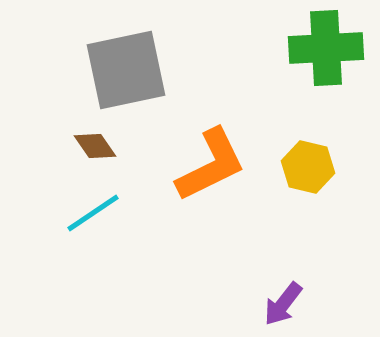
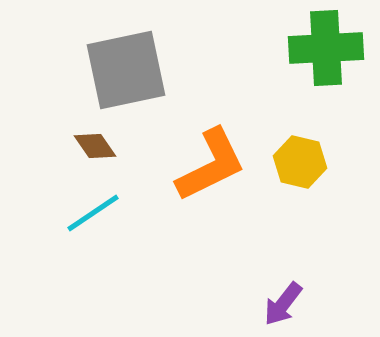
yellow hexagon: moved 8 px left, 5 px up
